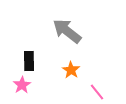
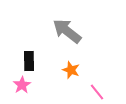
orange star: rotated 12 degrees counterclockwise
